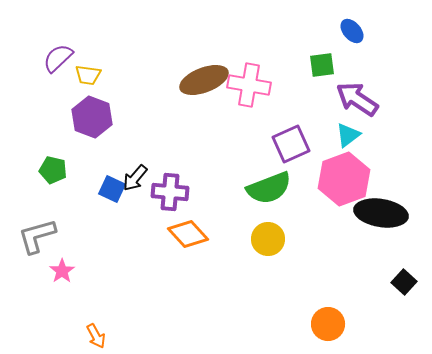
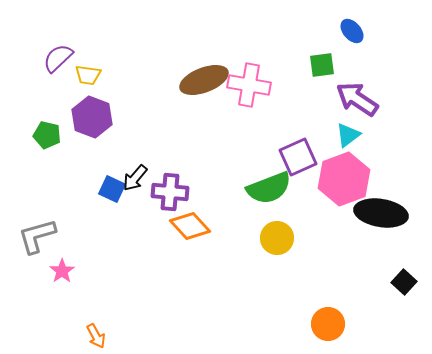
purple square: moved 7 px right, 13 px down
green pentagon: moved 6 px left, 35 px up
orange diamond: moved 2 px right, 8 px up
yellow circle: moved 9 px right, 1 px up
